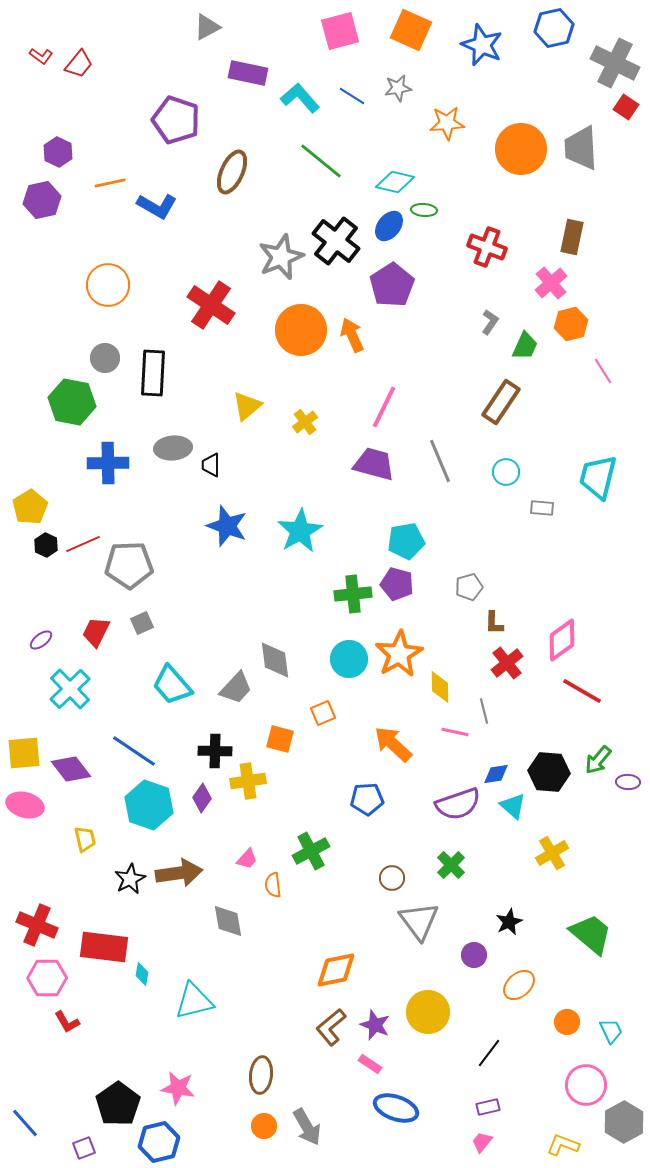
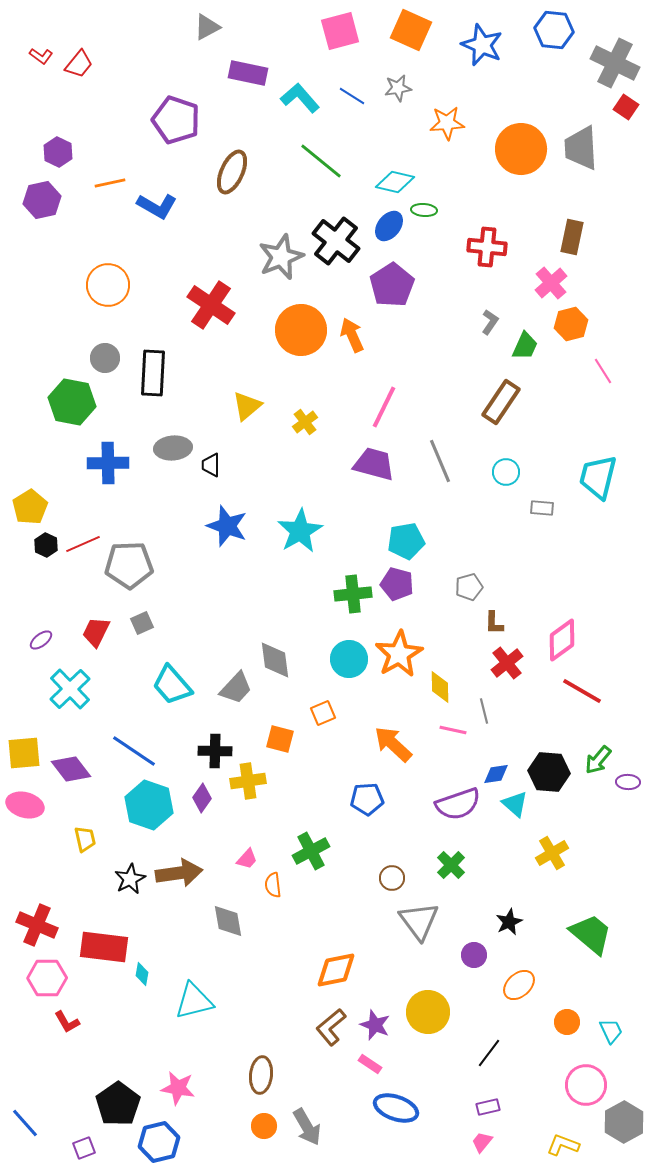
blue hexagon at (554, 28): moved 2 px down; rotated 18 degrees clockwise
red cross at (487, 247): rotated 15 degrees counterclockwise
pink line at (455, 732): moved 2 px left, 2 px up
cyan triangle at (513, 806): moved 2 px right, 2 px up
